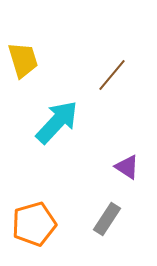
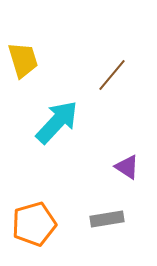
gray rectangle: rotated 48 degrees clockwise
